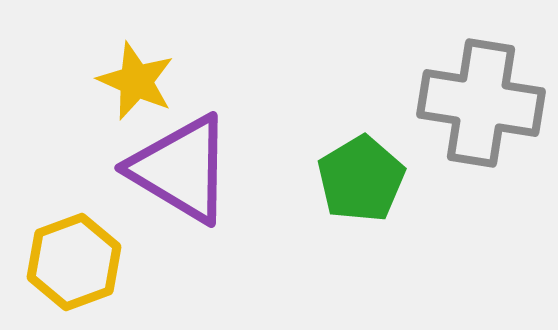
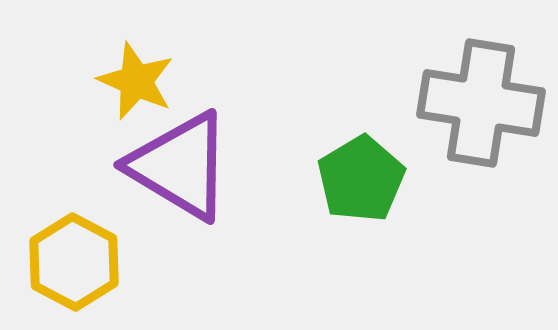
purple triangle: moved 1 px left, 3 px up
yellow hexagon: rotated 12 degrees counterclockwise
